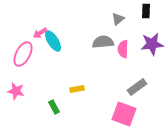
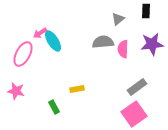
pink square: moved 10 px right; rotated 35 degrees clockwise
